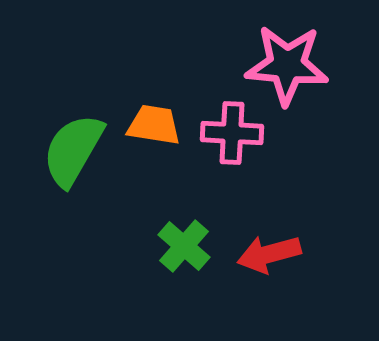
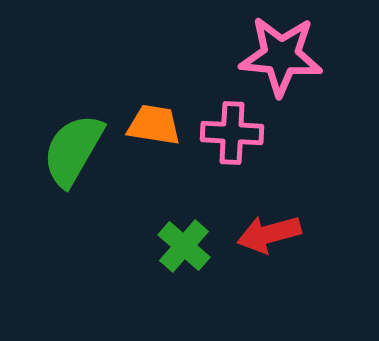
pink star: moved 6 px left, 9 px up
red arrow: moved 20 px up
